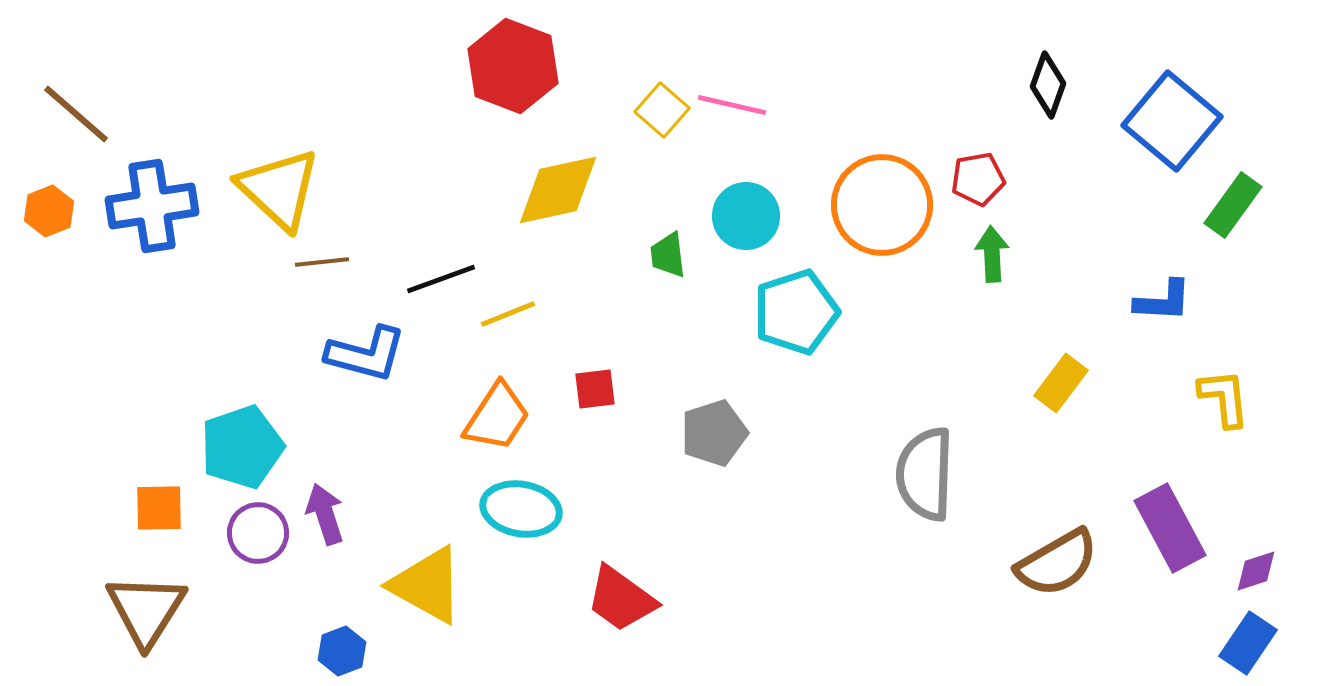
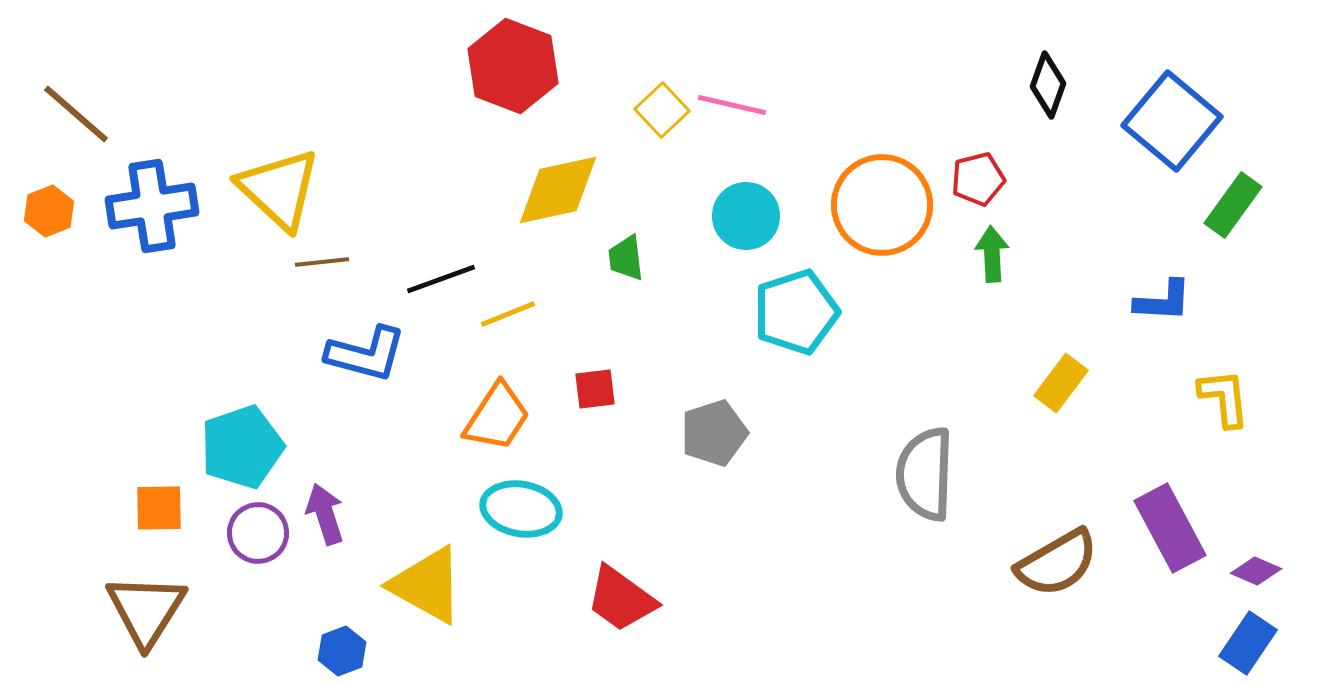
yellow square at (662, 110): rotated 6 degrees clockwise
red pentagon at (978, 179): rotated 4 degrees counterclockwise
green trapezoid at (668, 255): moved 42 px left, 3 px down
purple diamond at (1256, 571): rotated 42 degrees clockwise
